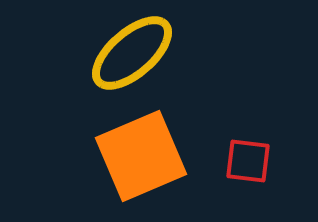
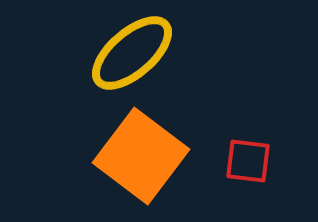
orange square: rotated 30 degrees counterclockwise
